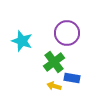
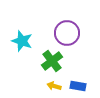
green cross: moved 2 px left, 1 px up
blue rectangle: moved 6 px right, 8 px down
